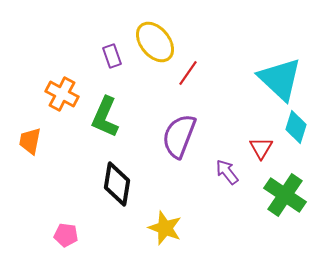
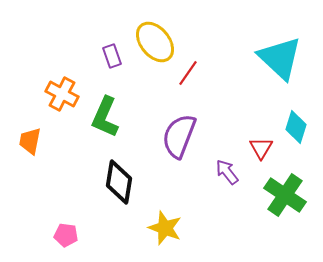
cyan triangle: moved 21 px up
black diamond: moved 2 px right, 2 px up
